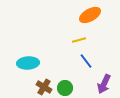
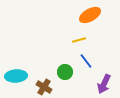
cyan ellipse: moved 12 px left, 13 px down
green circle: moved 16 px up
